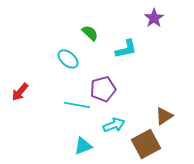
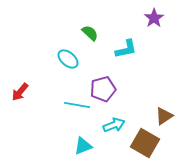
brown square: moved 1 px left, 1 px up; rotated 32 degrees counterclockwise
